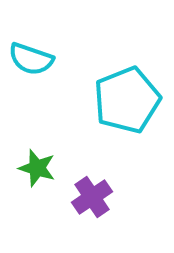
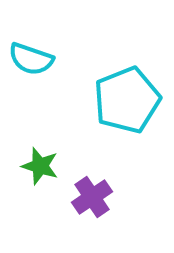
green star: moved 3 px right, 2 px up
